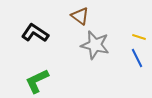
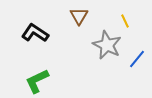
brown triangle: moved 1 px left; rotated 24 degrees clockwise
yellow line: moved 14 px left, 16 px up; rotated 48 degrees clockwise
gray star: moved 12 px right; rotated 12 degrees clockwise
blue line: moved 1 px down; rotated 66 degrees clockwise
